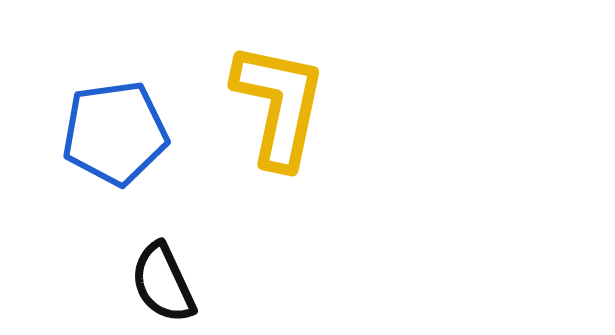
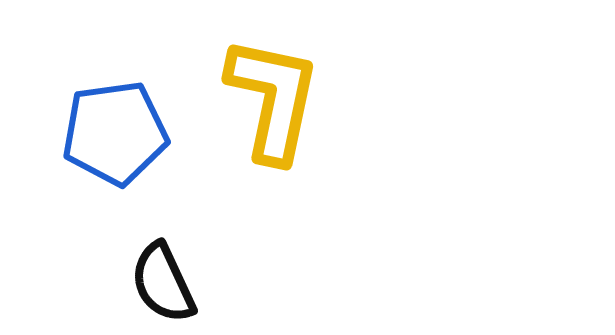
yellow L-shape: moved 6 px left, 6 px up
